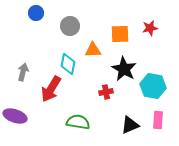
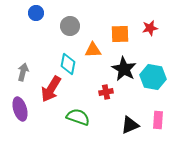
cyan hexagon: moved 9 px up
purple ellipse: moved 5 px right, 7 px up; rotated 55 degrees clockwise
green semicircle: moved 5 px up; rotated 10 degrees clockwise
